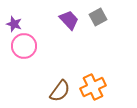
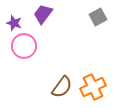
purple trapezoid: moved 26 px left, 6 px up; rotated 100 degrees counterclockwise
purple star: moved 1 px up
brown semicircle: moved 2 px right, 4 px up
